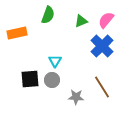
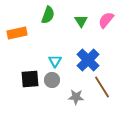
green triangle: rotated 40 degrees counterclockwise
blue cross: moved 14 px left, 14 px down
